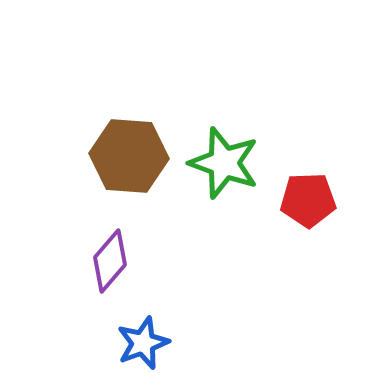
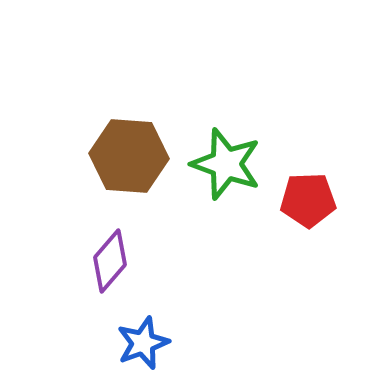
green star: moved 2 px right, 1 px down
